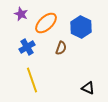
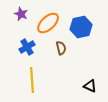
orange ellipse: moved 2 px right
blue hexagon: rotated 20 degrees clockwise
brown semicircle: rotated 32 degrees counterclockwise
yellow line: rotated 15 degrees clockwise
black triangle: moved 2 px right, 2 px up
